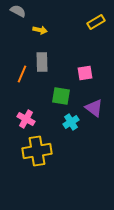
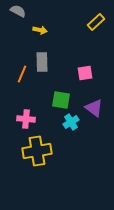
yellow rectangle: rotated 12 degrees counterclockwise
green square: moved 4 px down
pink cross: rotated 24 degrees counterclockwise
